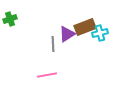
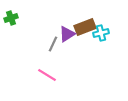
green cross: moved 1 px right, 1 px up
cyan cross: moved 1 px right
gray line: rotated 28 degrees clockwise
pink line: rotated 42 degrees clockwise
